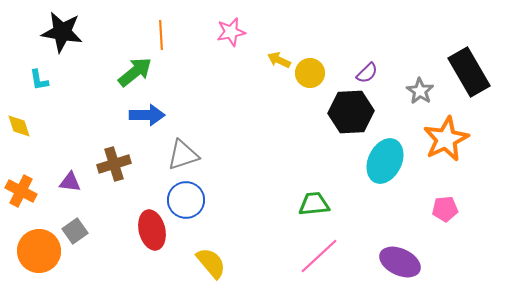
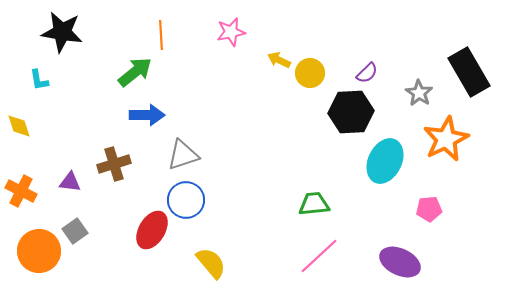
gray star: moved 1 px left, 2 px down
pink pentagon: moved 16 px left
red ellipse: rotated 45 degrees clockwise
